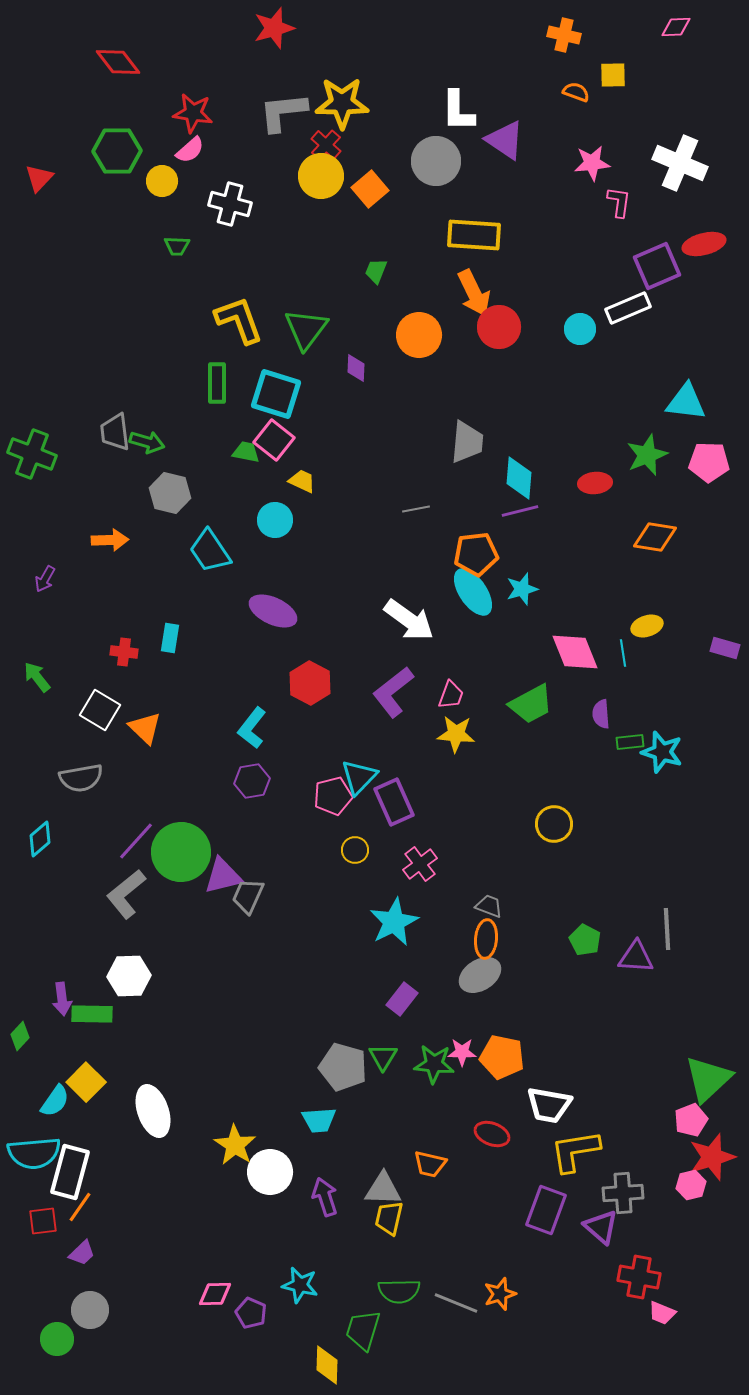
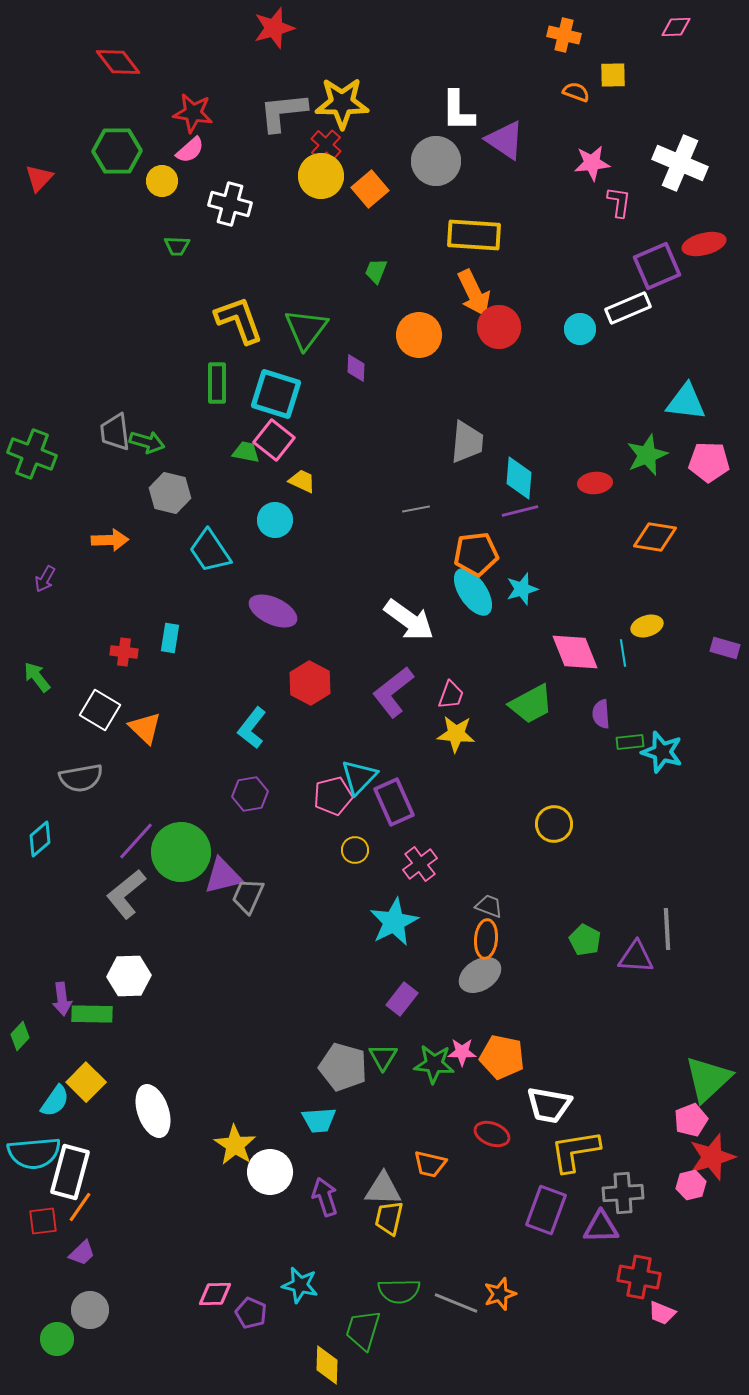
purple hexagon at (252, 781): moved 2 px left, 13 px down
purple triangle at (601, 1227): rotated 42 degrees counterclockwise
